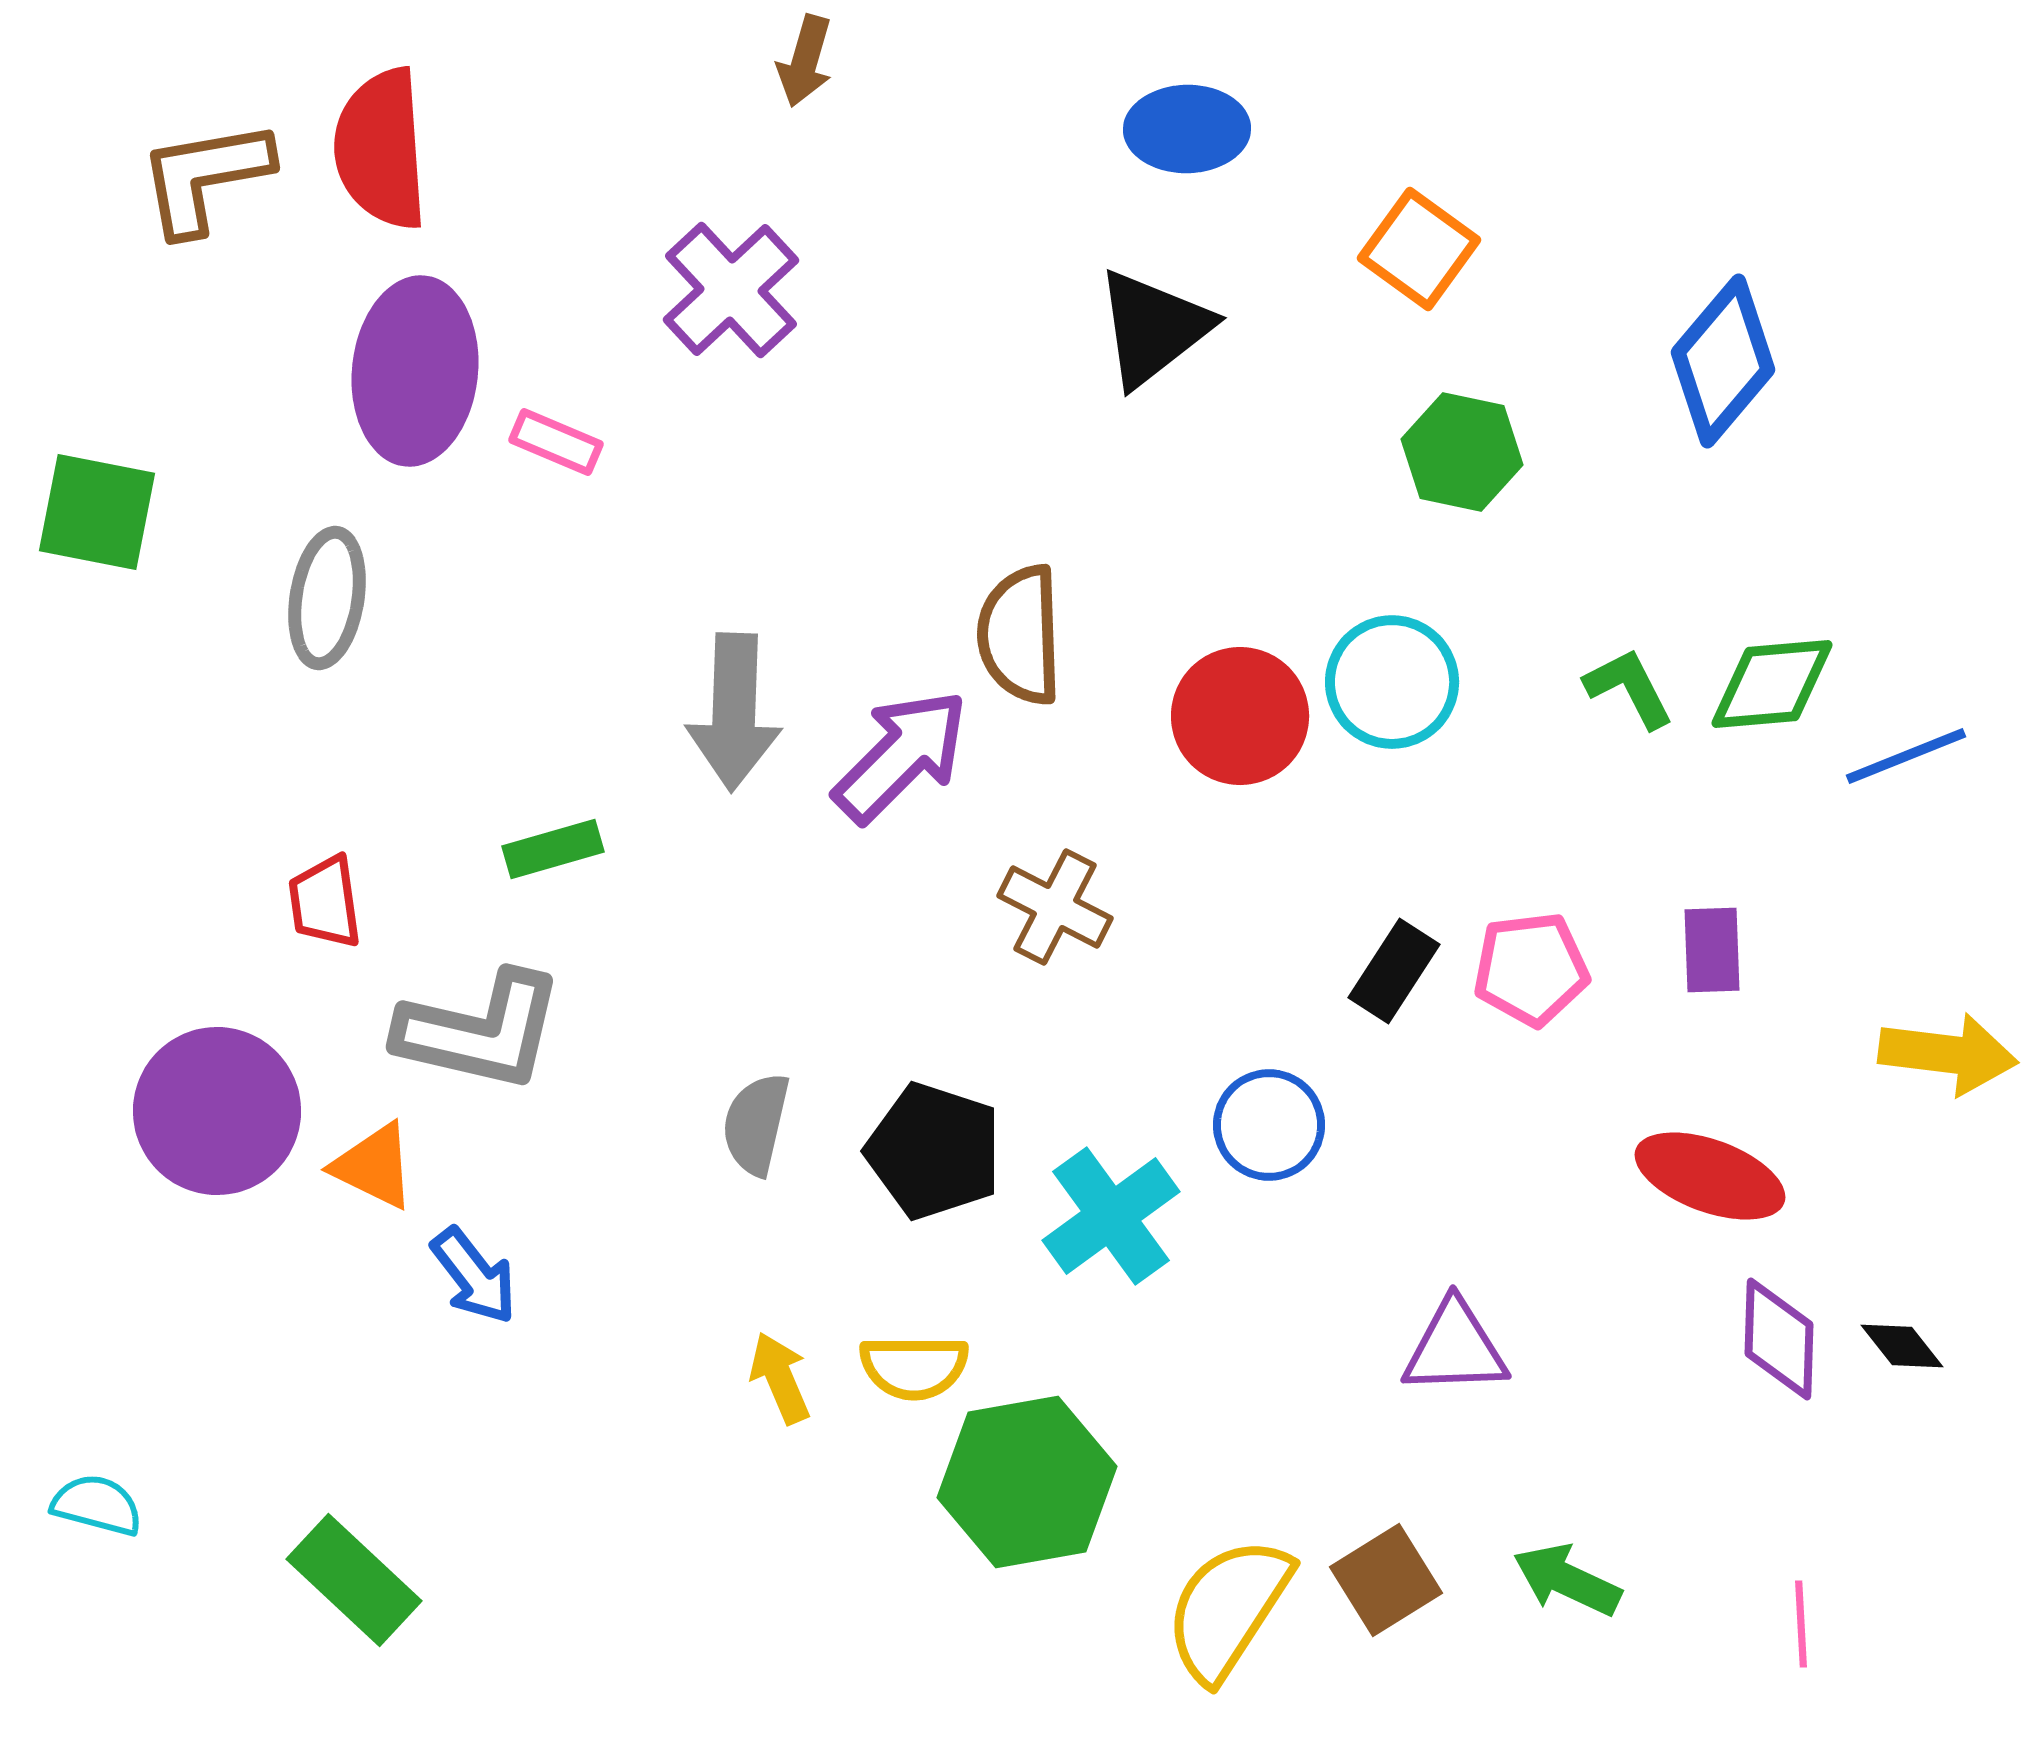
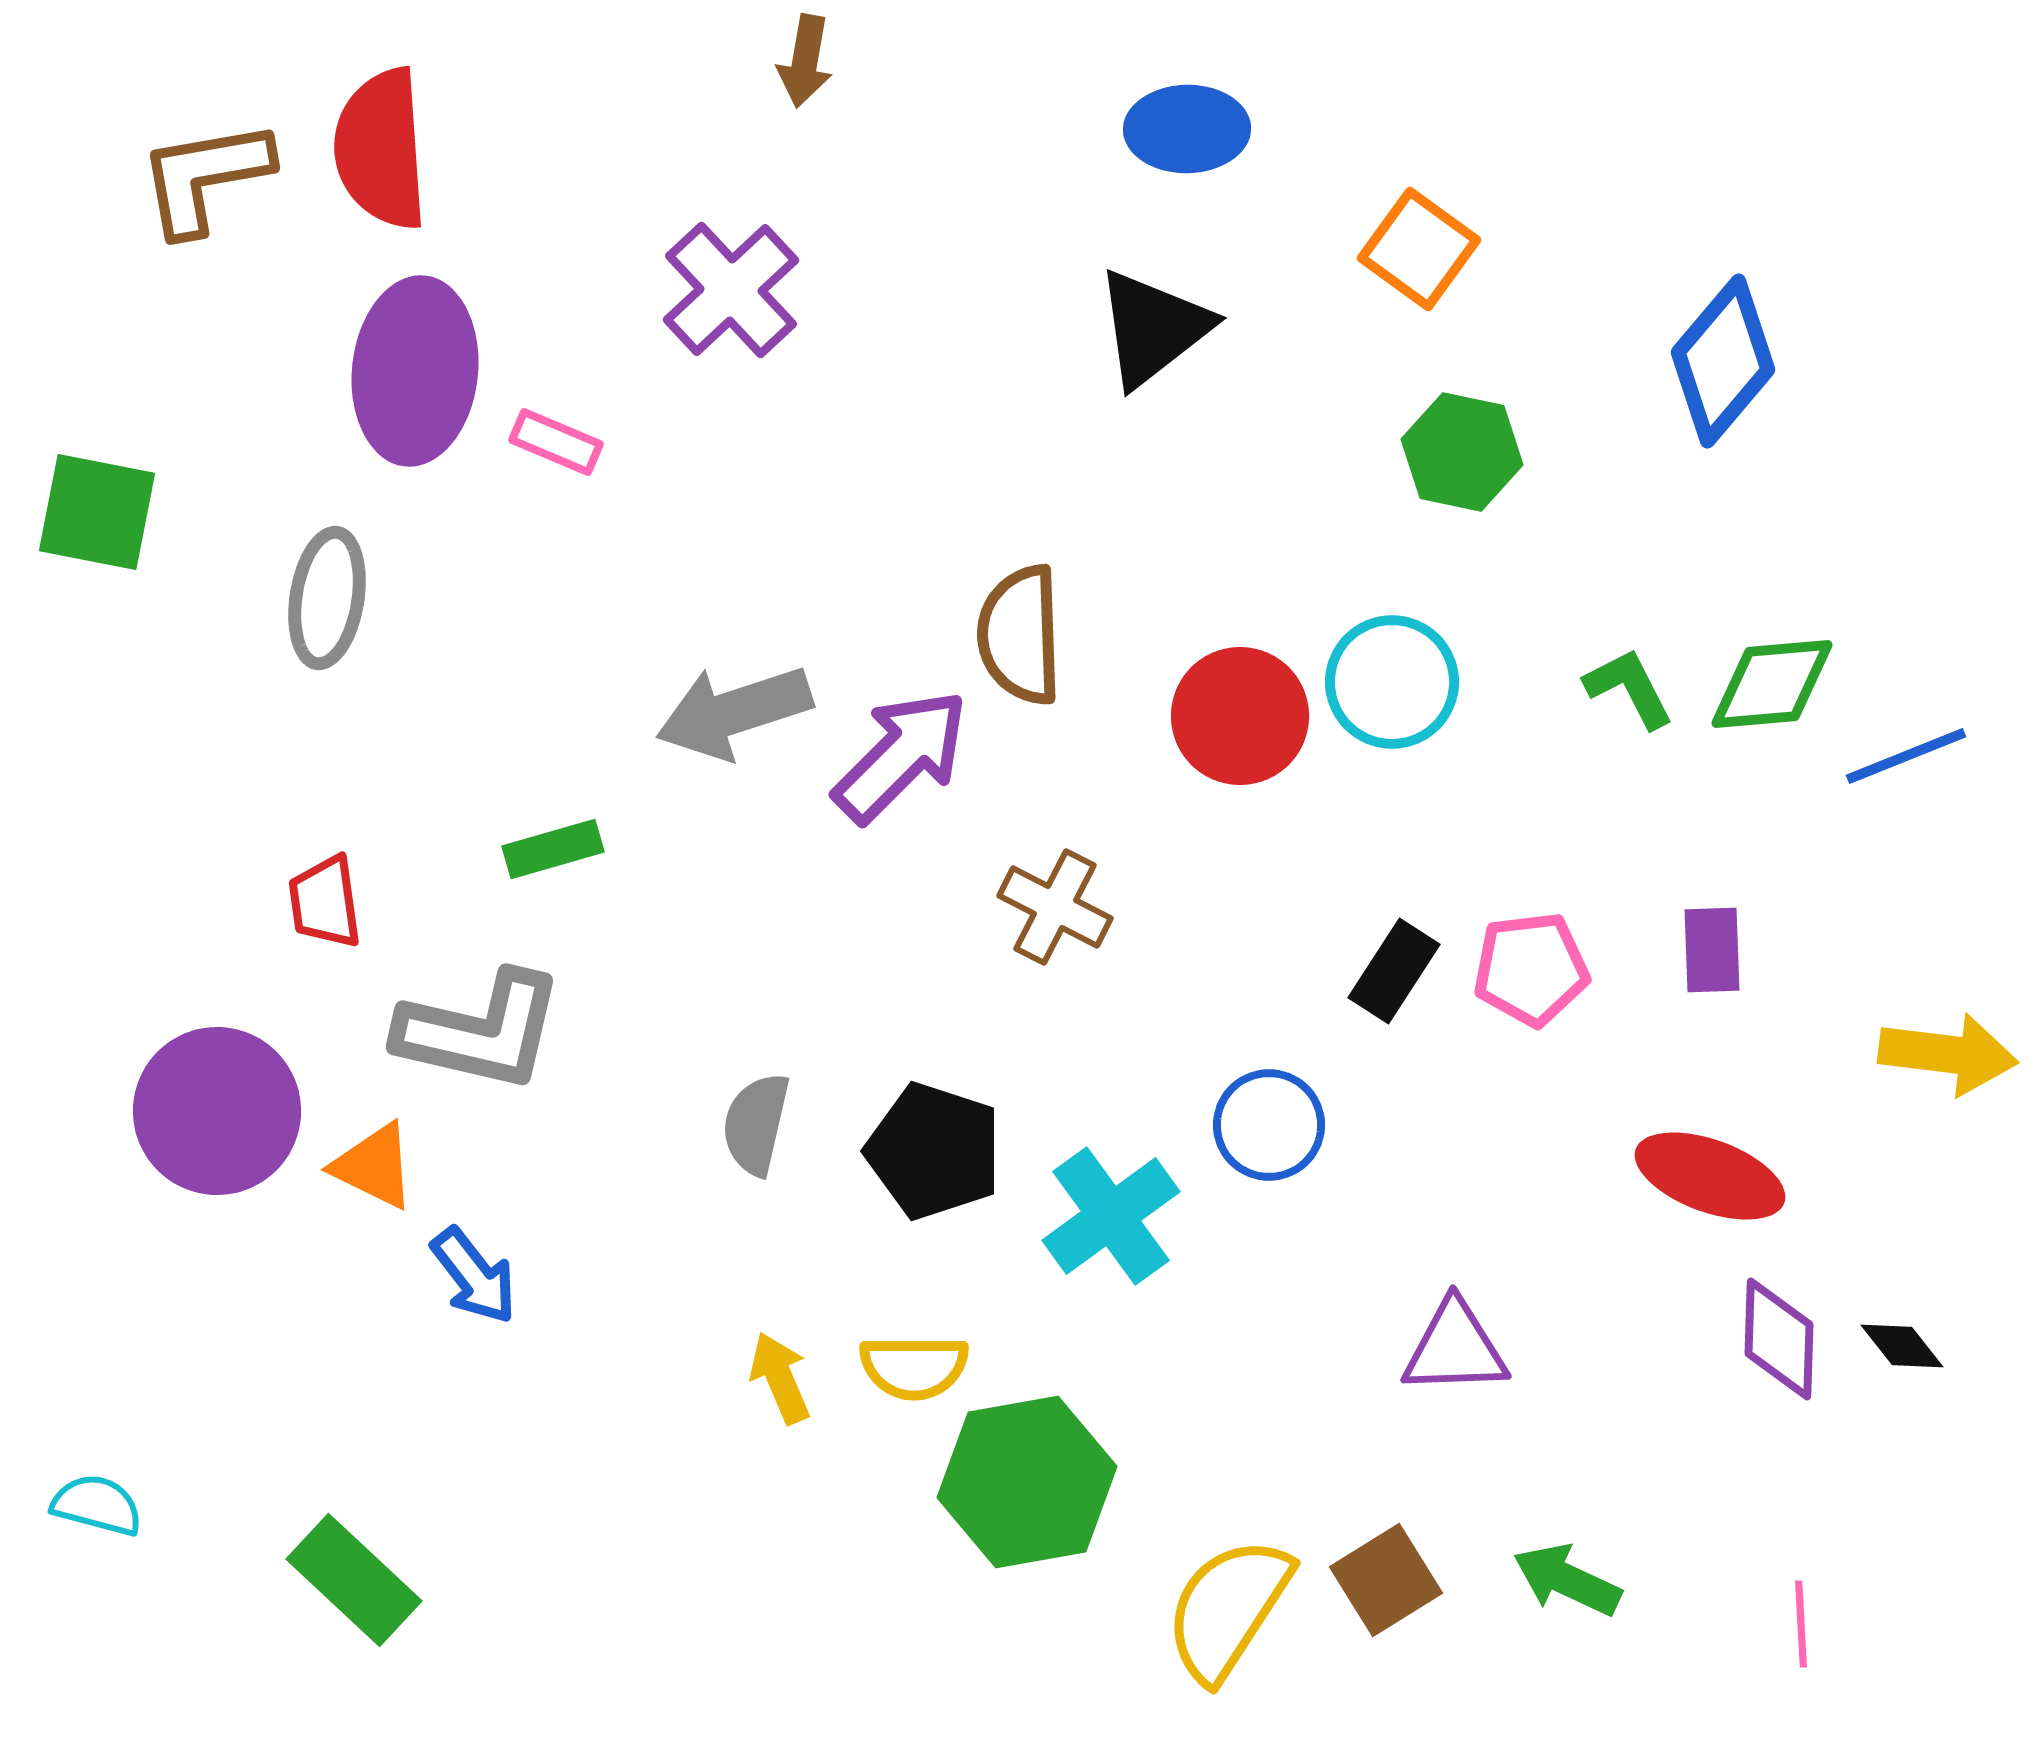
brown arrow at (805, 61): rotated 6 degrees counterclockwise
gray arrow at (734, 712): rotated 70 degrees clockwise
